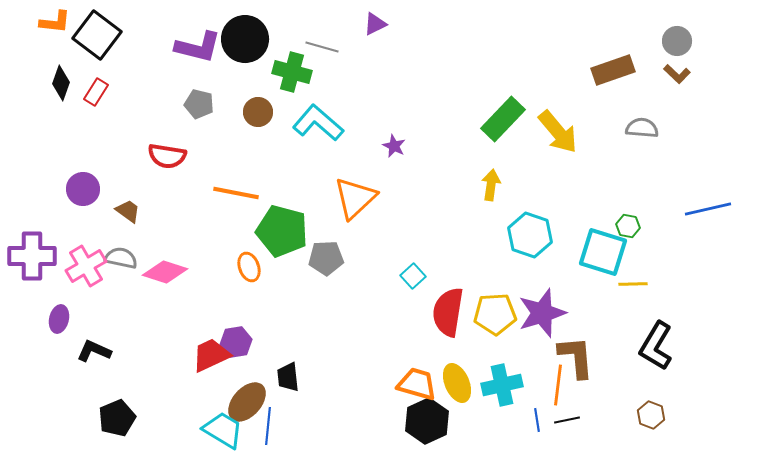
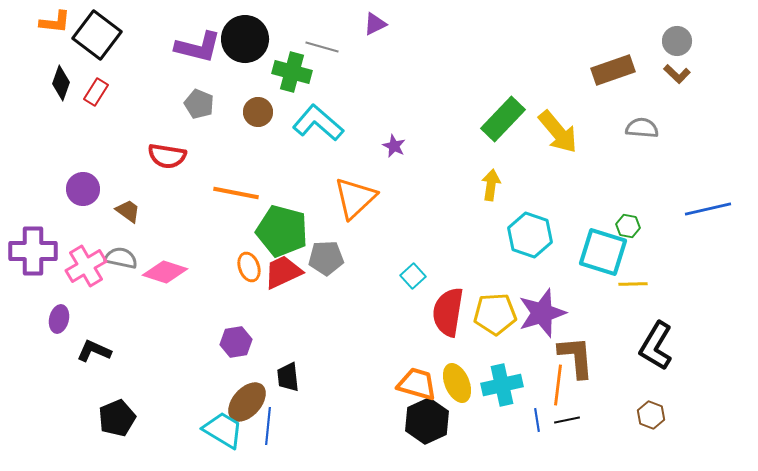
gray pentagon at (199, 104): rotated 8 degrees clockwise
purple cross at (32, 256): moved 1 px right, 5 px up
red trapezoid at (211, 355): moved 72 px right, 83 px up
